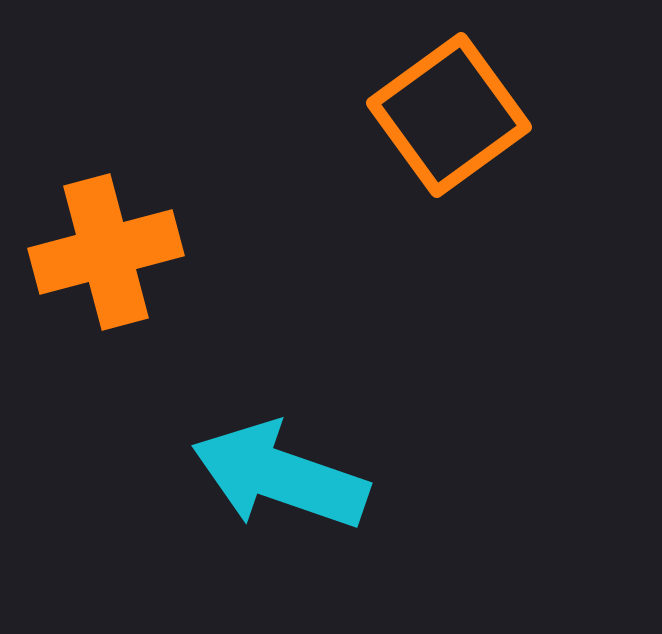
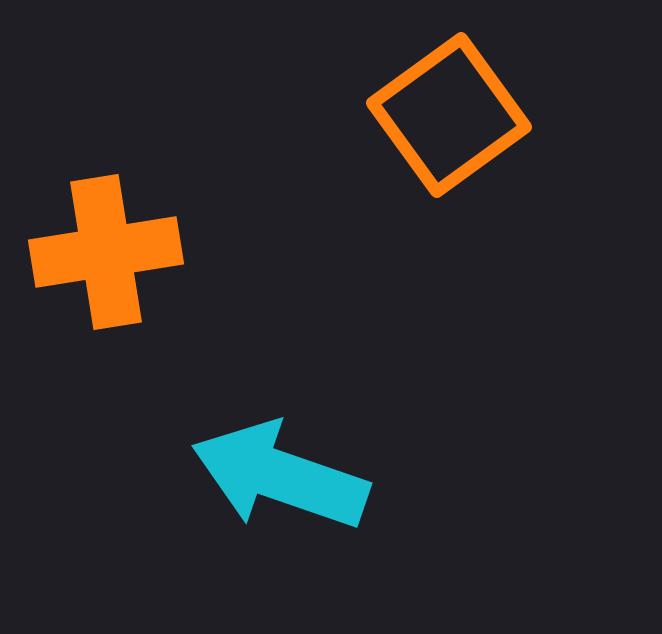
orange cross: rotated 6 degrees clockwise
